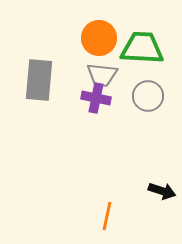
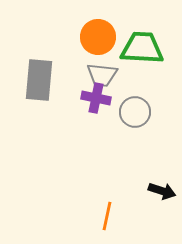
orange circle: moved 1 px left, 1 px up
gray circle: moved 13 px left, 16 px down
